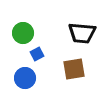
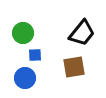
black trapezoid: rotated 56 degrees counterclockwise
blue square: moved 2 px left, 1 px down; rotated 24 degrees clockwise
brown square: moved 2 px up
